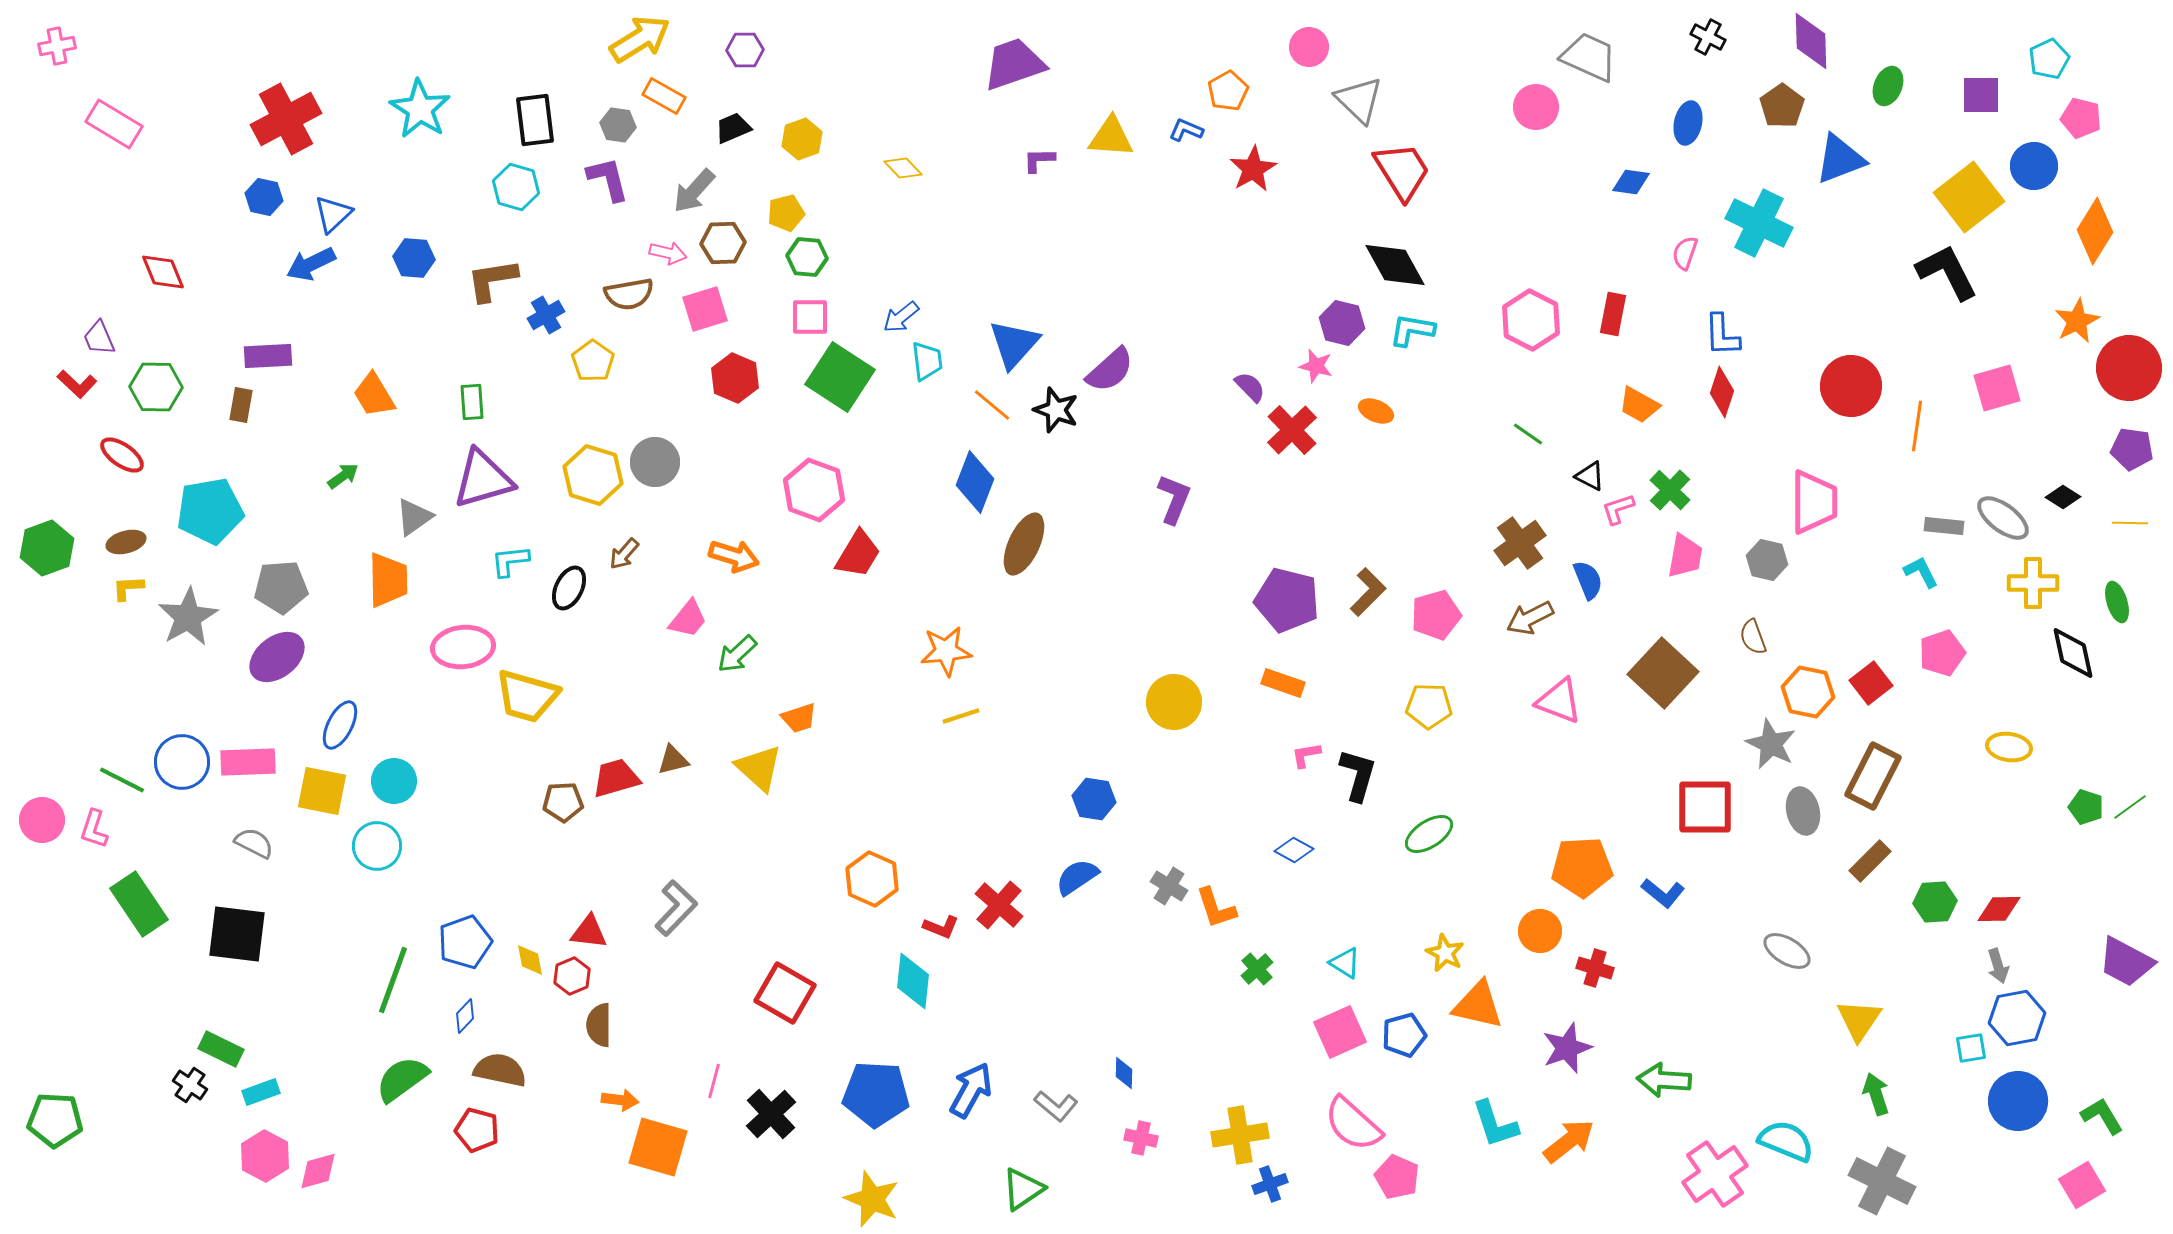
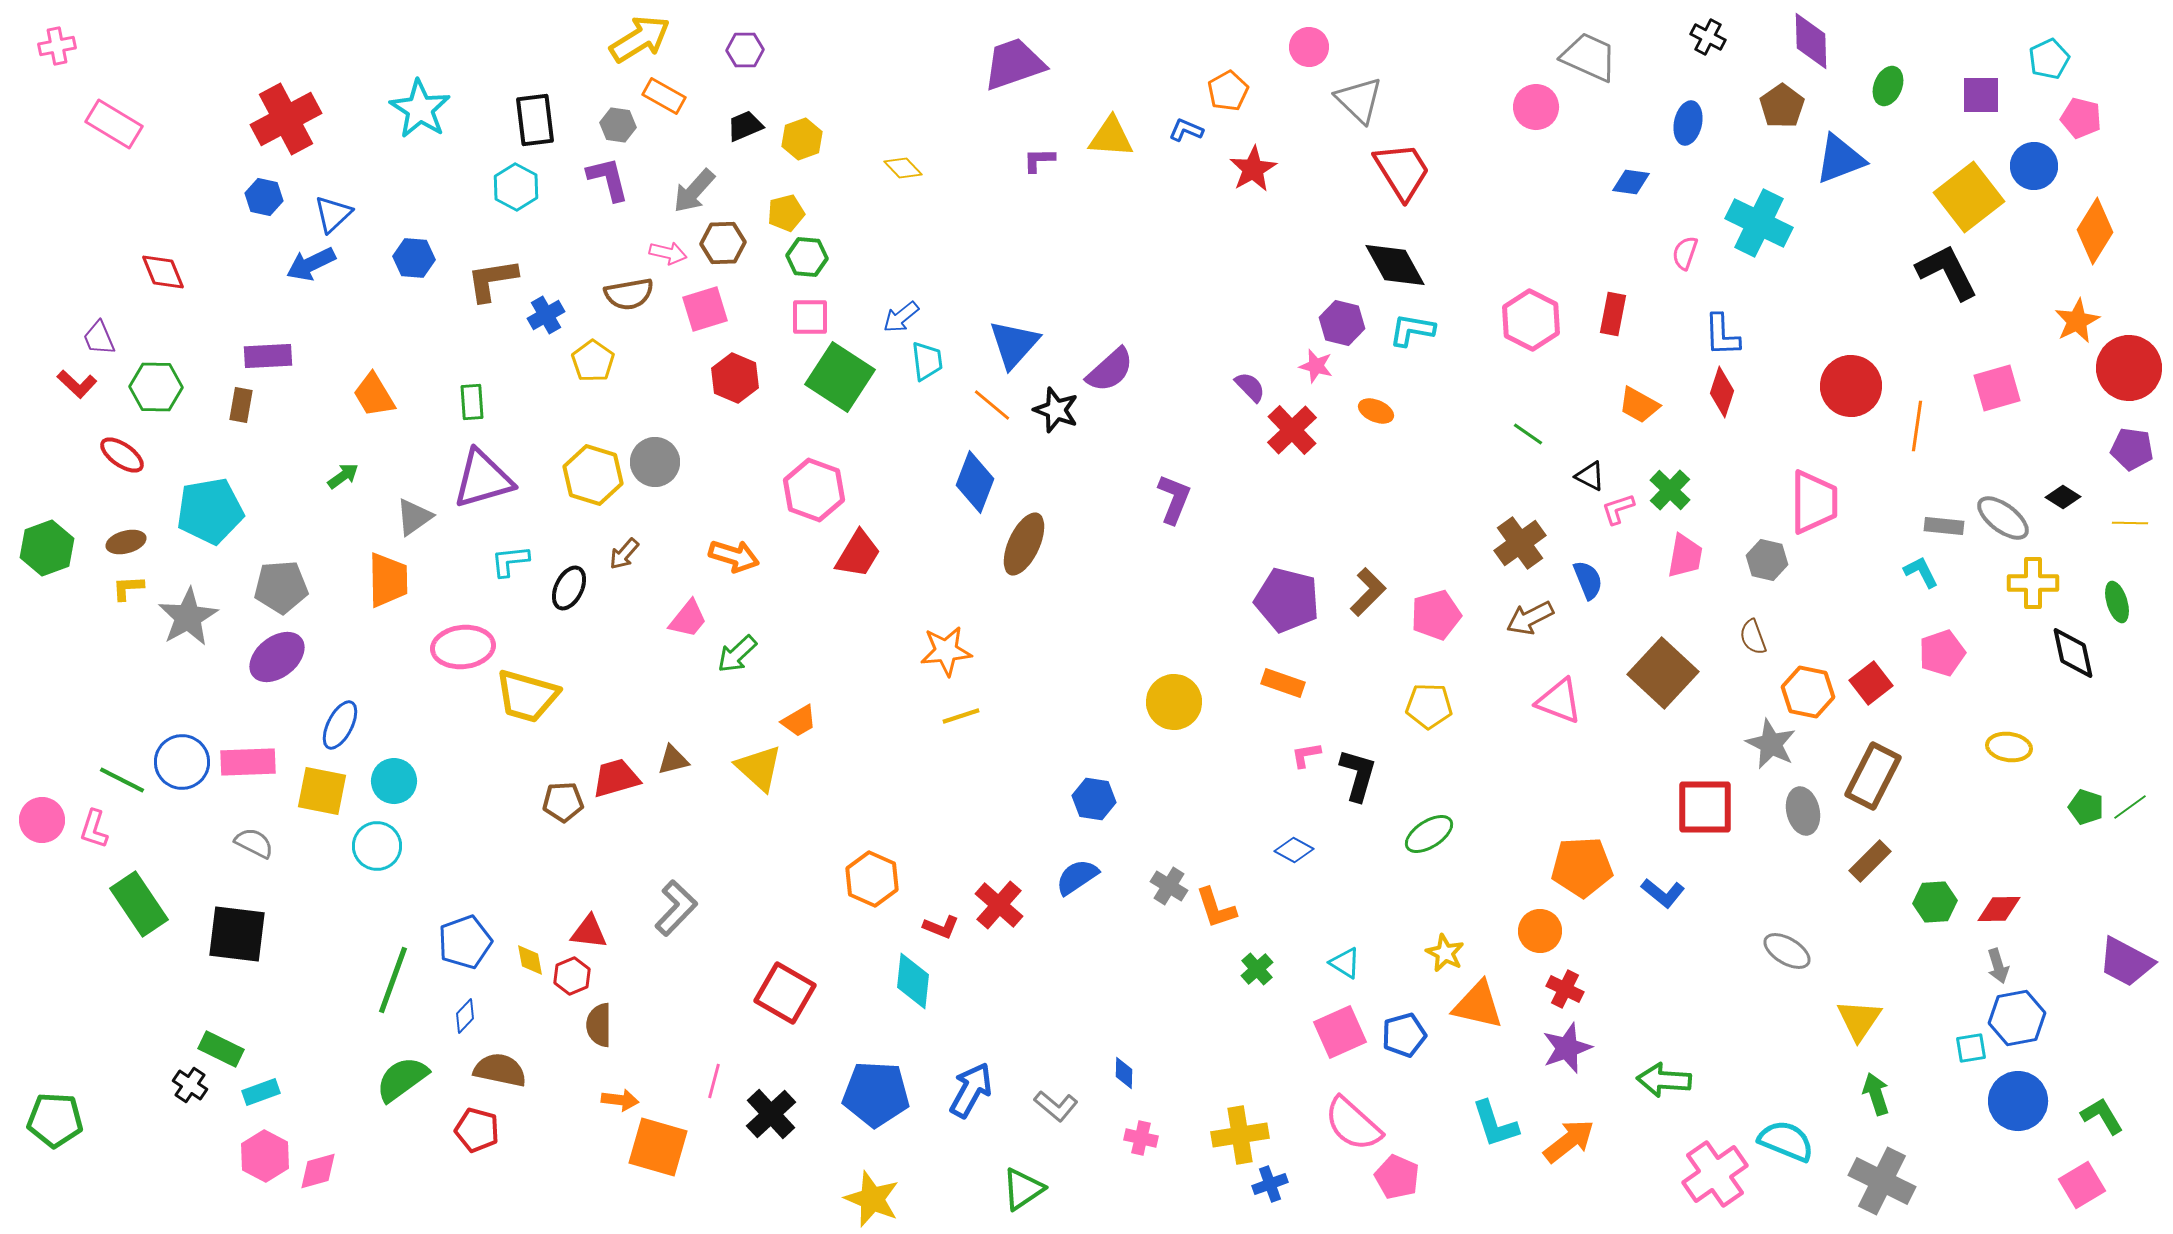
black trapezoid at (733, 128): moved 12 px right, 2 px up
cyan hexagon at (516, 187): rotated 12 degrees clockwise
orange trapezoid at (799, 718): moved 3 px down; rotated 12 degrees counterclockwise
red cross at (1595, 968): moved 30 px left, 21 px down; rotated 9 degrees clockwise
